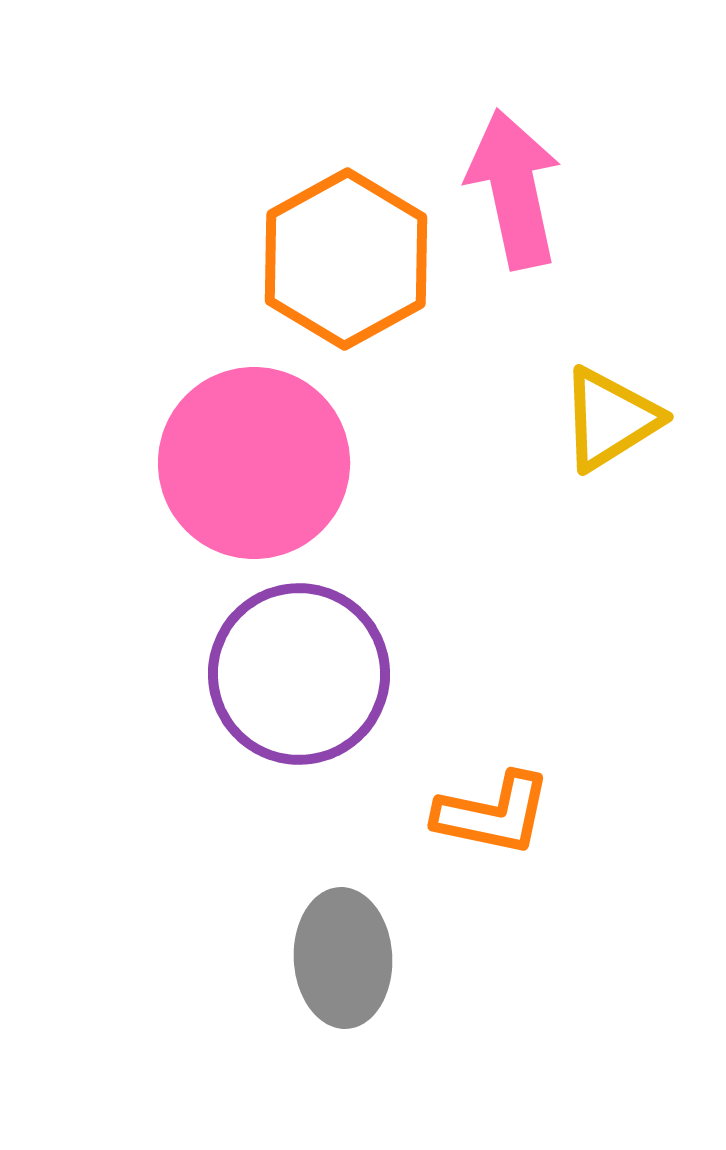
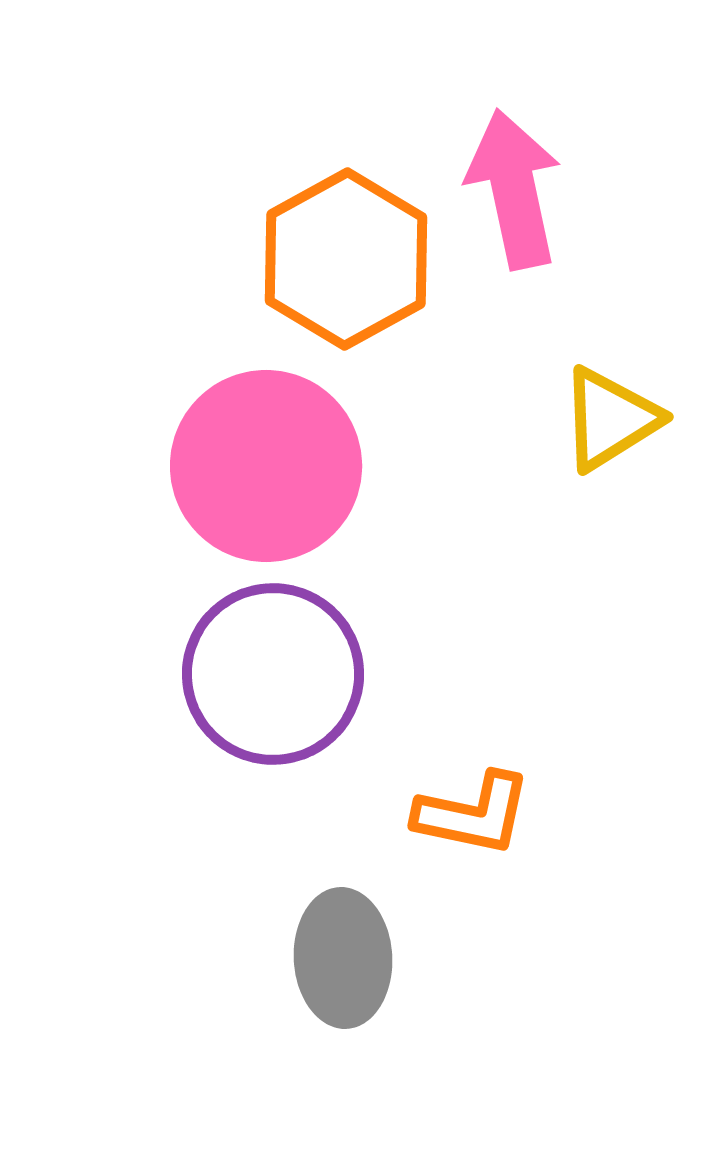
pink circle: moved 12 px right, 3 px down
purple circle: moved 26 px left
orange L-shape: moved 20 px left
